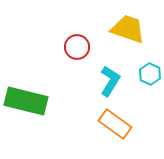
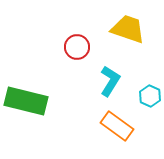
cyan hexagon: moved 22 px down
orange rectangle: moved 2 px right, 2 px down
